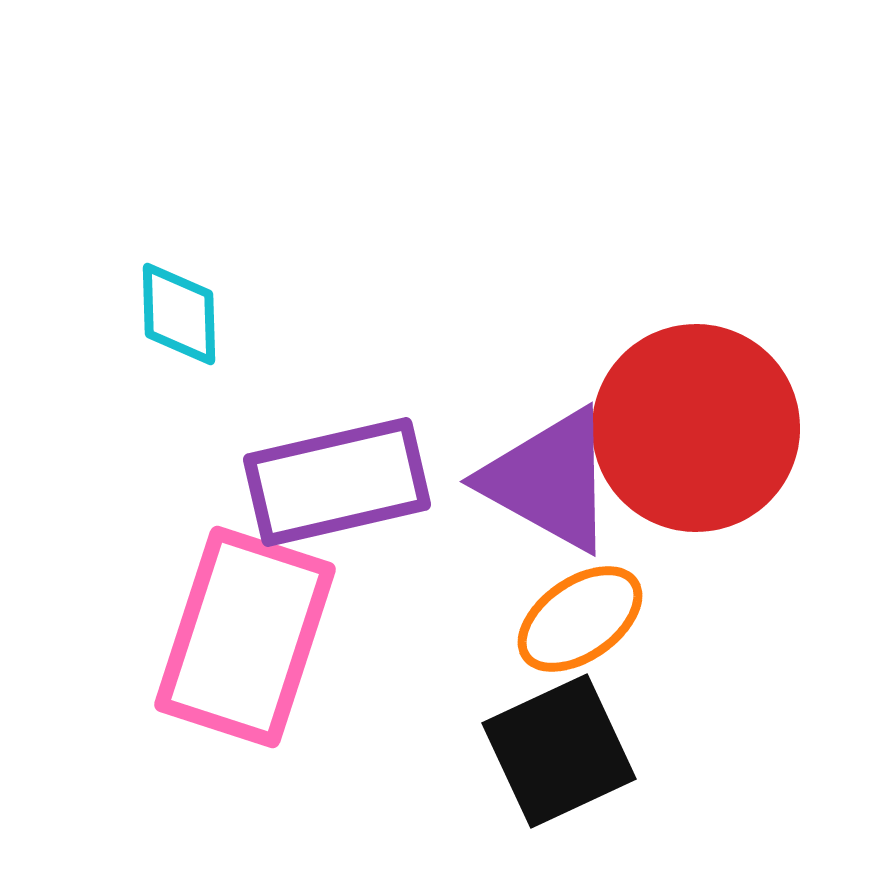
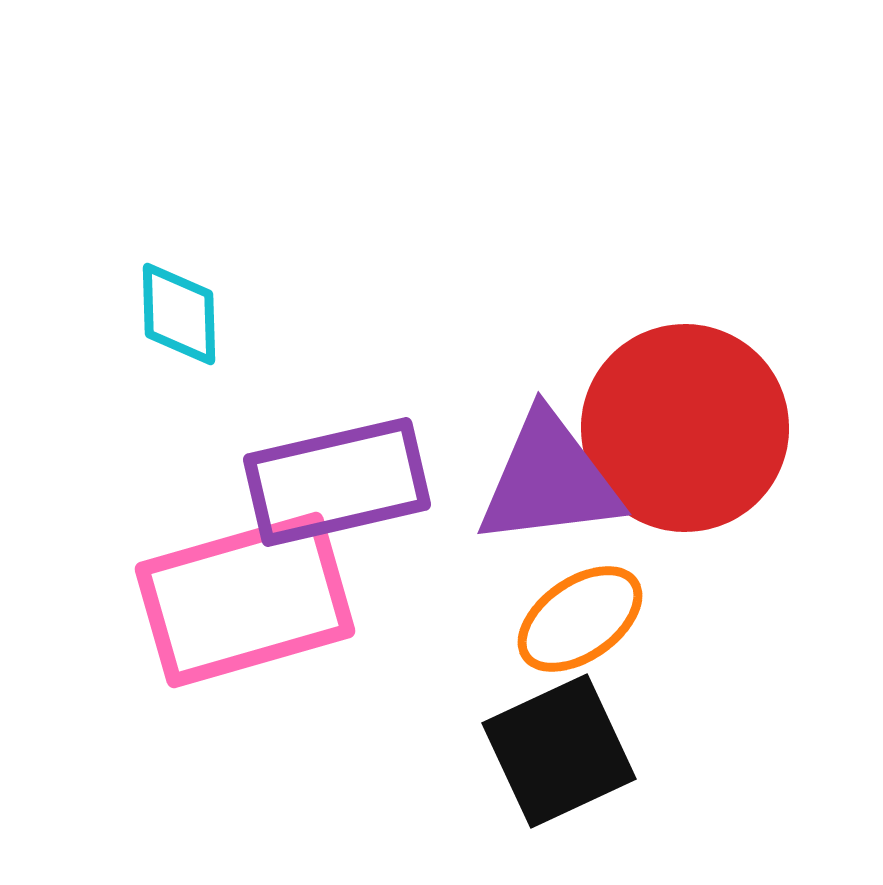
red circle: moved 11 px left
purple triangle: rotated 36 degrees counterclockwise
pink rectangle: moved 37 px up; rotated 56 degrees clockwise
